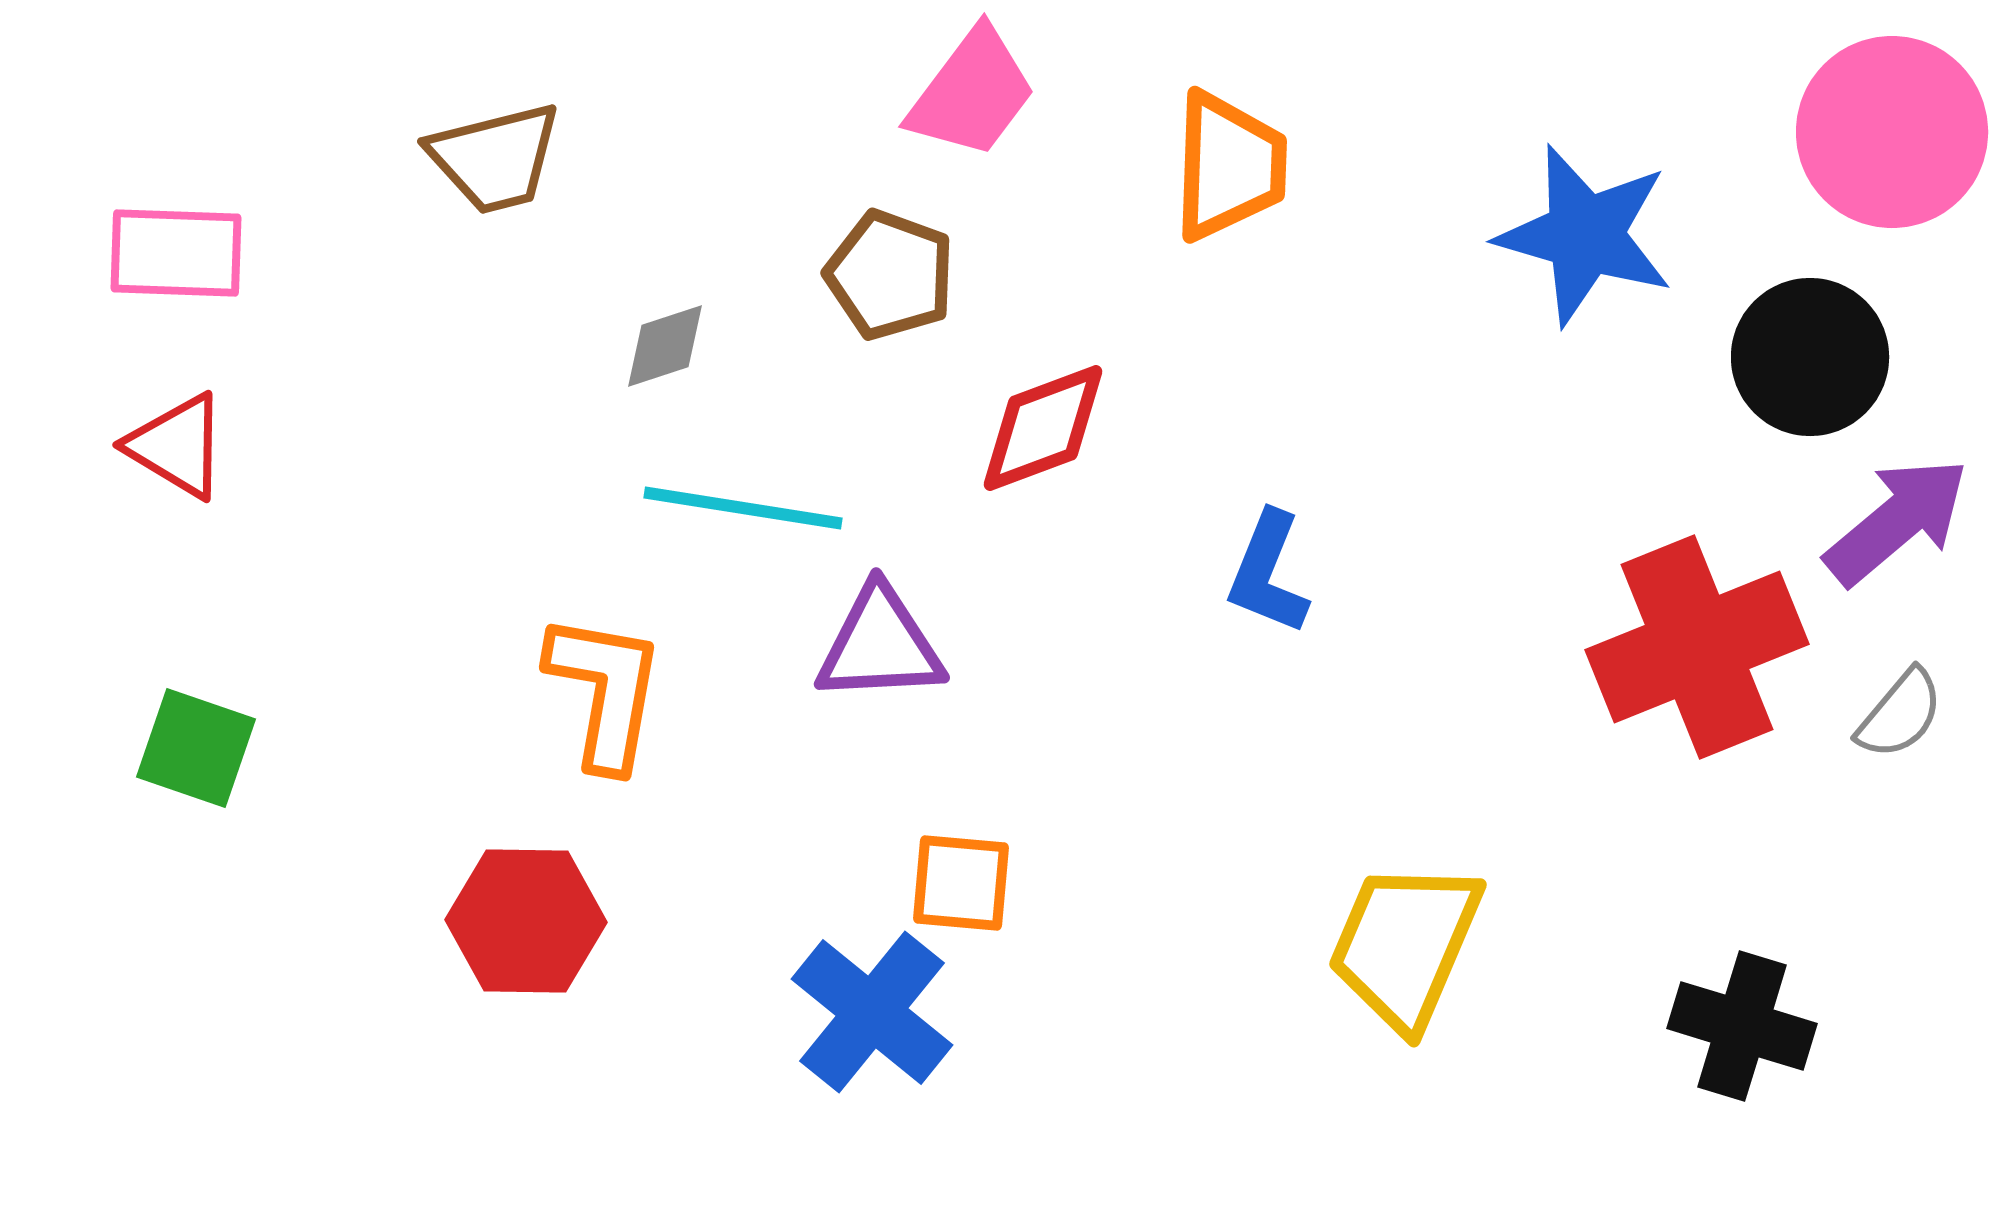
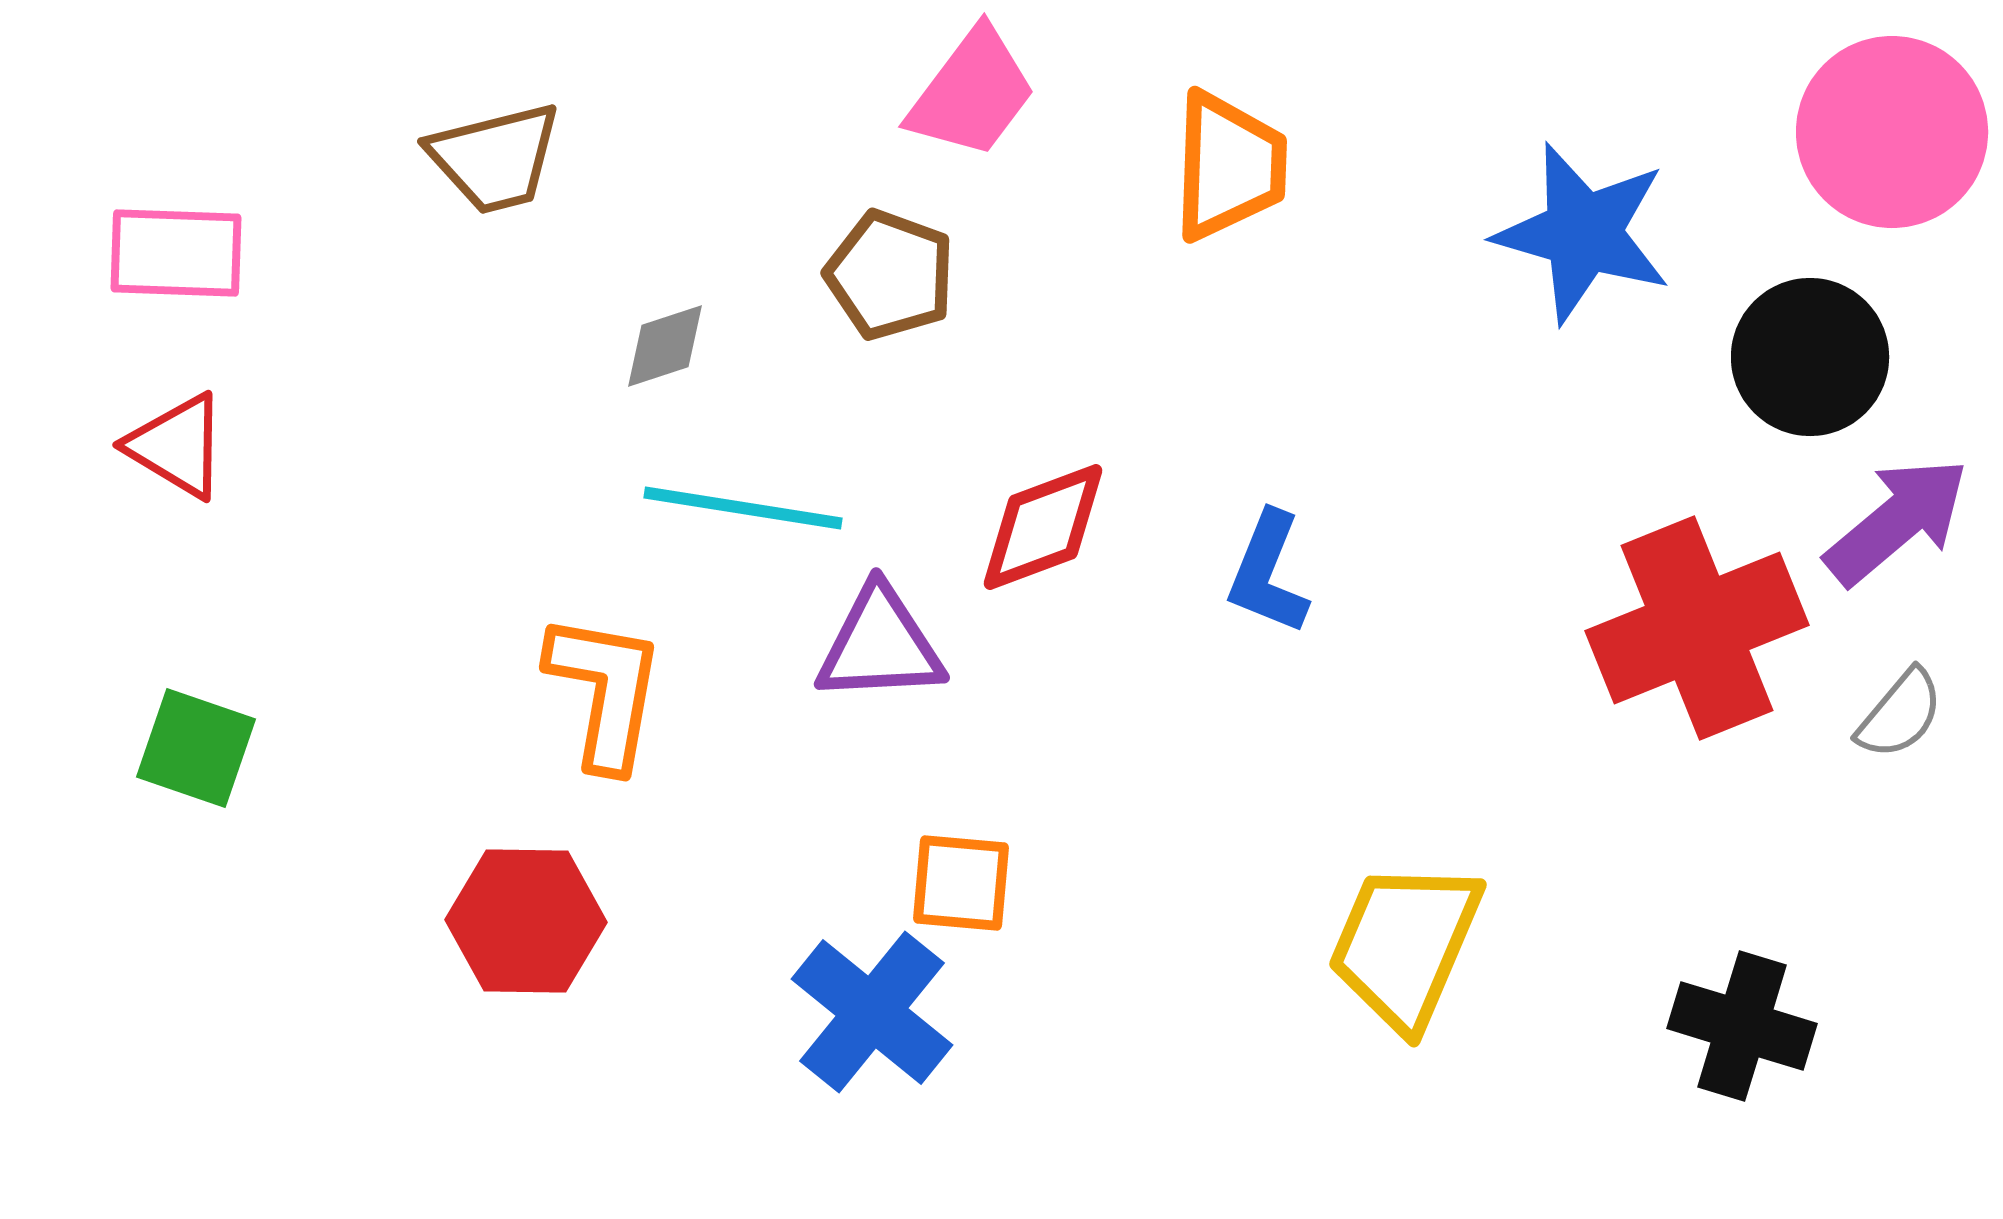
blue star: moved 2 px left, 2 px up
red diamond: moved 99 px down
red cross: moved 19 px up
